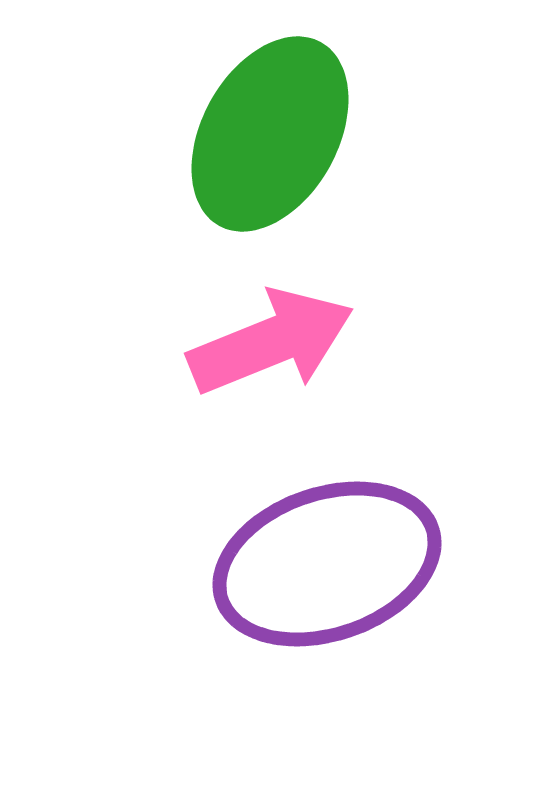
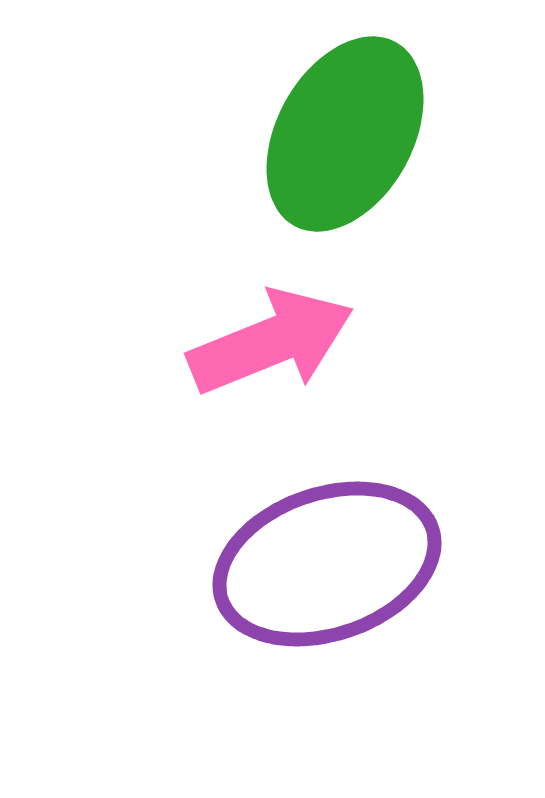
green ellipse: moved 75 px right
